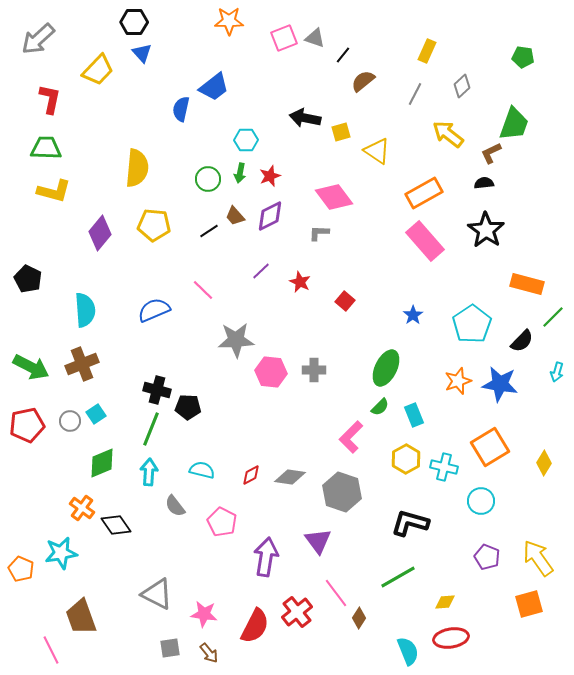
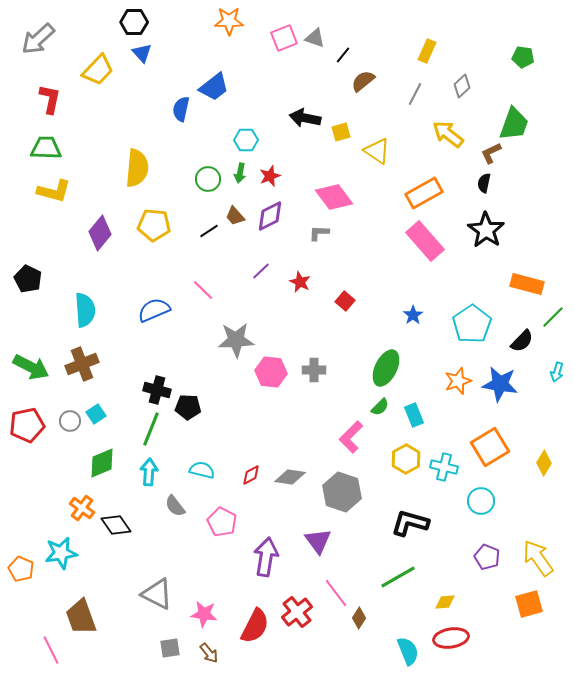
black semicircle at (484, 183): rotated 72 degrees counterclockwise
